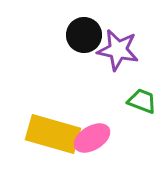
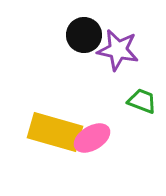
yellow rectangle: moved 2 px right, 2 px up
